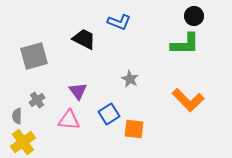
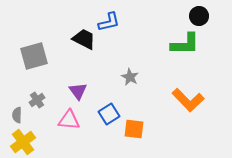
black circle: moved 5 px right
blue L-shape: moved 10 px left; rotated 35 degrees counterclockwise
gray star: moved 2 px up
gray semicircle: moved 1 px up
